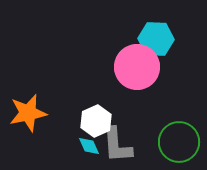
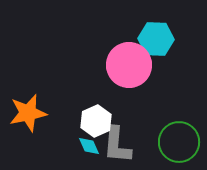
pink circle: moved 8 px left, 2 px up
gray L-shape: rotated 9 degrees clockwise
